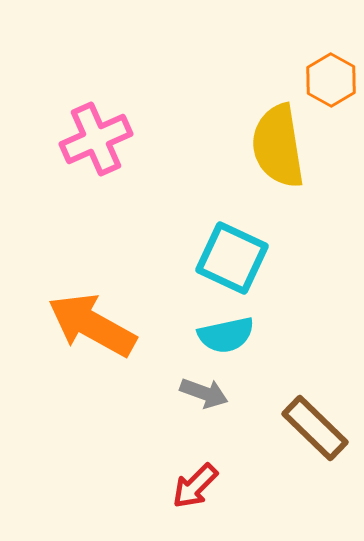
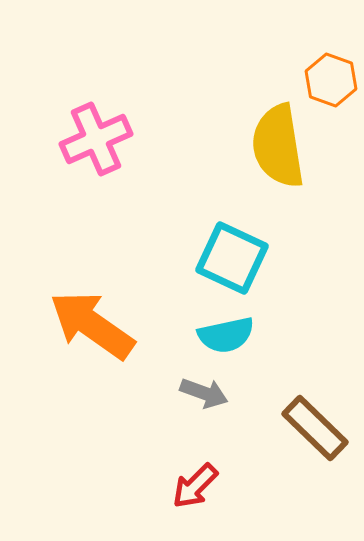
orange hexagon: rotated 9 degrees counterclockwise
orange arrow: rotated 6 degrees clockwise
